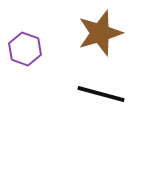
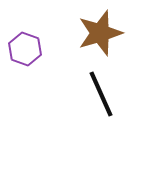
black line: rotated 51 degrees clockwise
